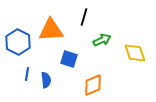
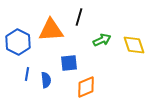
black line: moved 5 px left
yellow diamond: moved 1 px left, 8 px up
blue square: moved 4 px down; rotated 24 degrees counterclockwise
orange diamond: moved 7 px left, 2 px down
